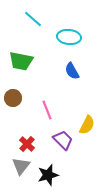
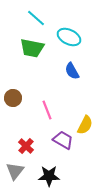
cyan line: moved 3 px right, 1 px up
cyan ellipse: rotated 20 degrees clockwise
green trapezoid: moved 11 px right, 13 px up
yellow semicircle: moved 2 px left
purple trapezoid: rotated 15 degrees counterclockwise
red cross: moved 1 px left, 2 px down
gray triangle: moved 6 px left, 5 px down
black star: moved 1 px right, 1 px down; rotated 15 degrees clockwise
